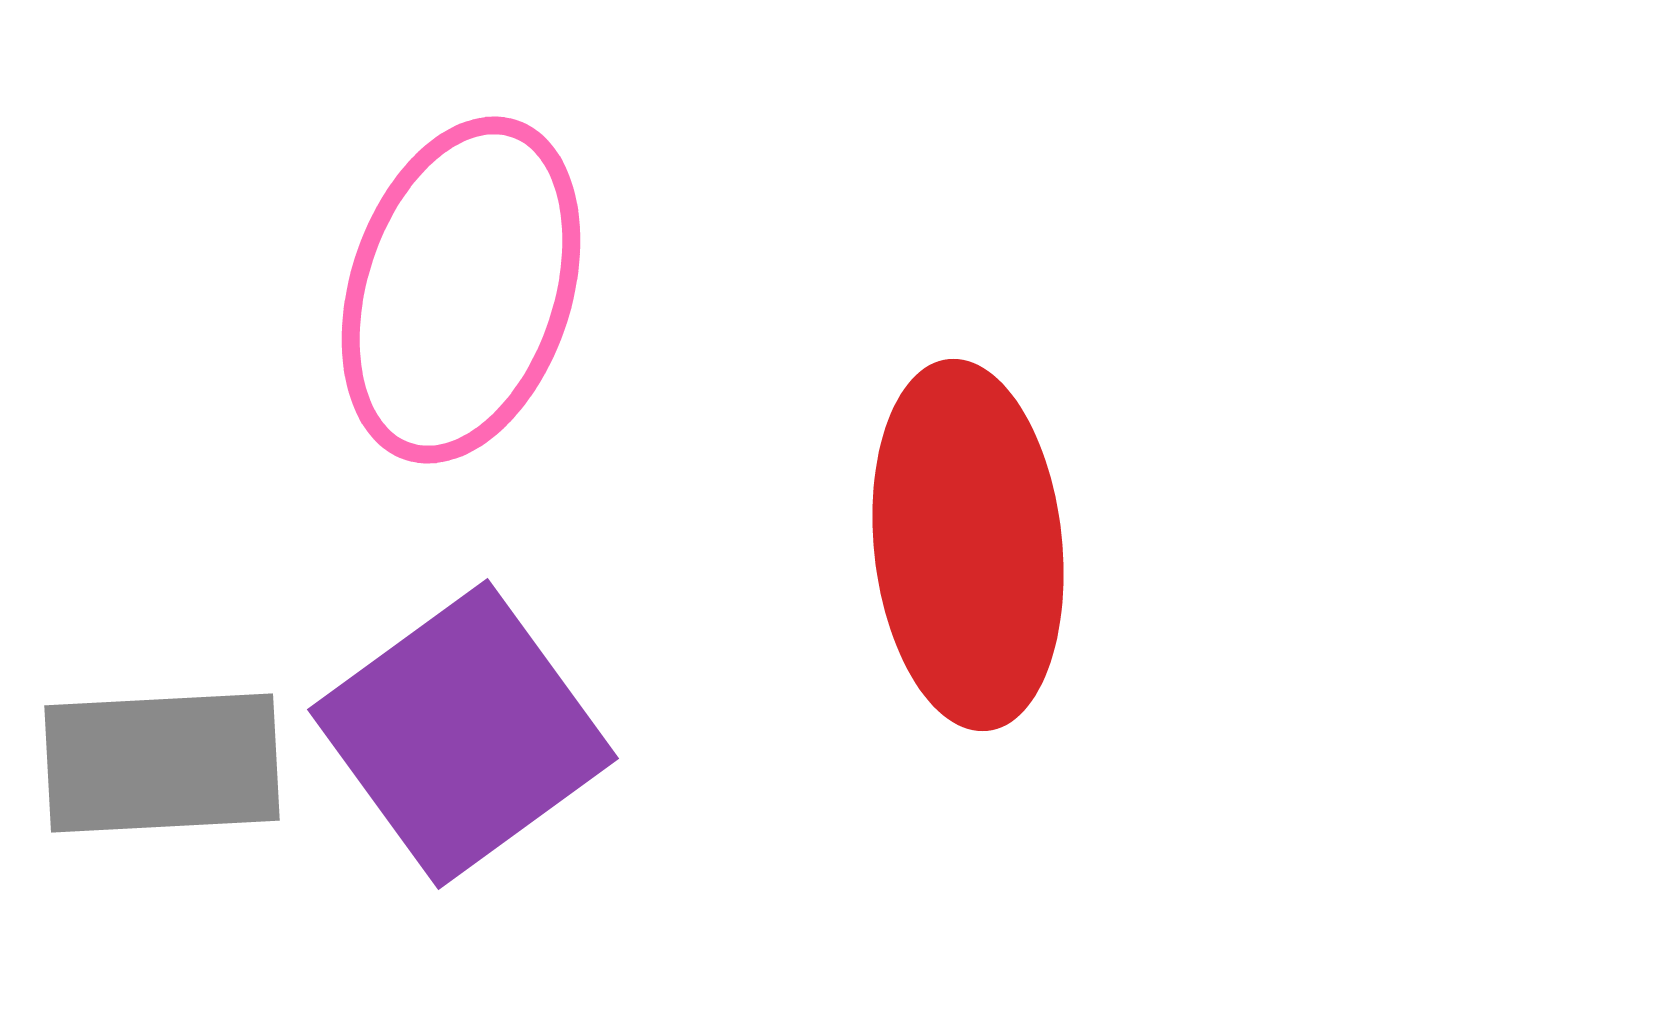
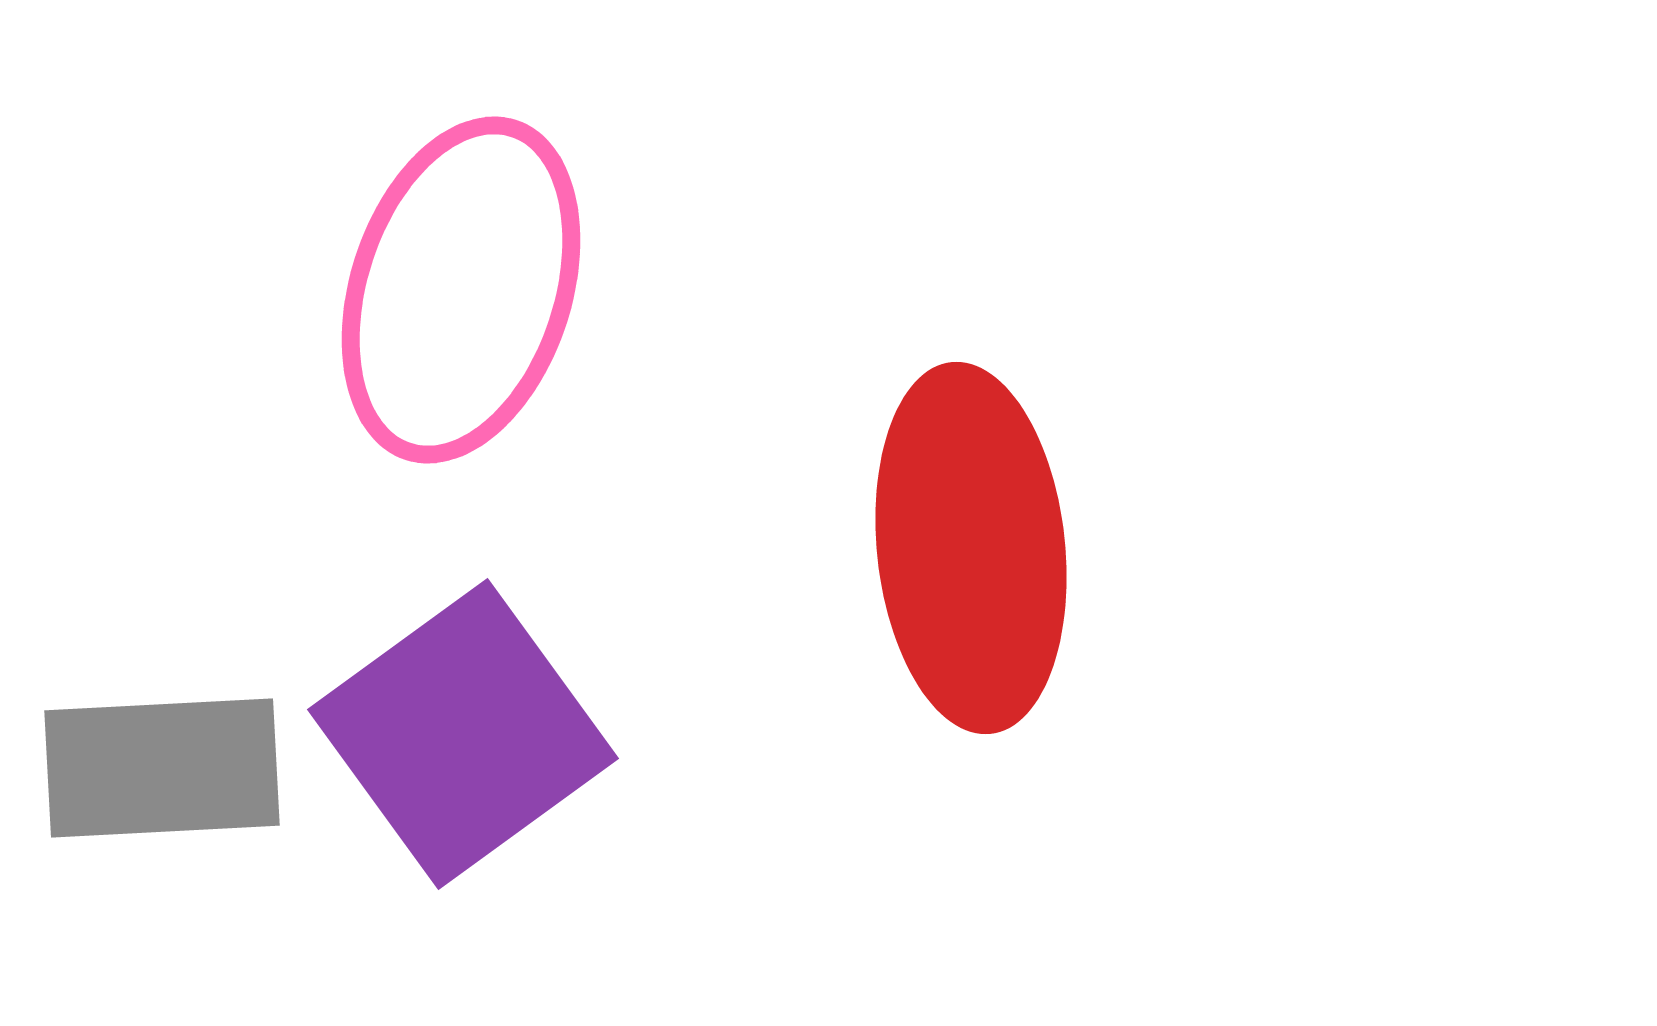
red ellipse: moved 3 px right, 3 px down
gray rectangle: moved 5 px down
